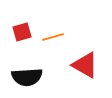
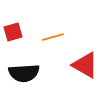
red square: moved 9 px left
black semicircle: moved 3 px left, 4 px up
